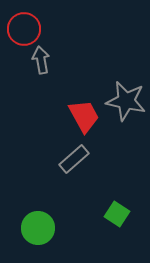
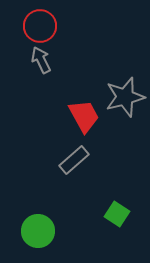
red circle: moved 16 px right, 3 px up
gray arrow: rotated 16 degrees counterclockwise
gray star: moved 1 px left, 4 px up; rotated 27 degrees counterclockwise
gray rectangle: moved 1 px down
green circle: moved 3 px down
